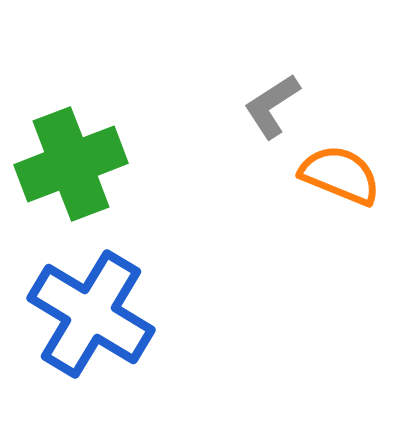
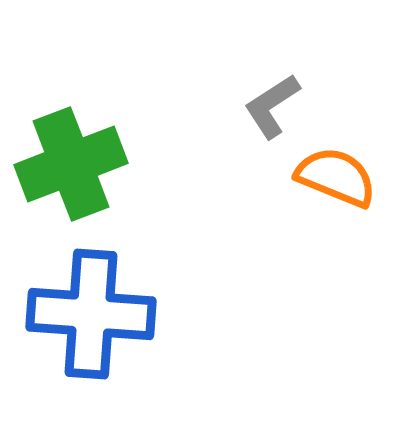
orange semicircle: moved 4 px left, 2 px down
blue cross: rotated 27 degrees counterclockwise
